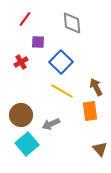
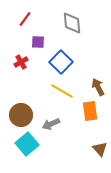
brown arrow: moved 2 px right
